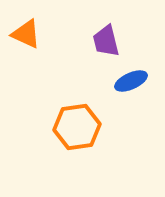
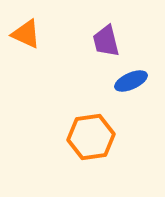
orange hexagon: moved 14 px right, 10 px down
